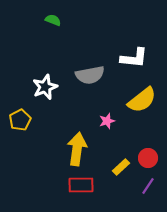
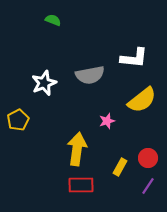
white star: moved 1 px left, 4 px up
yellow pentagon: moved 2 px left
yellow rectangle: moved 1 px left; rotated 18 degrees counterclockwise
